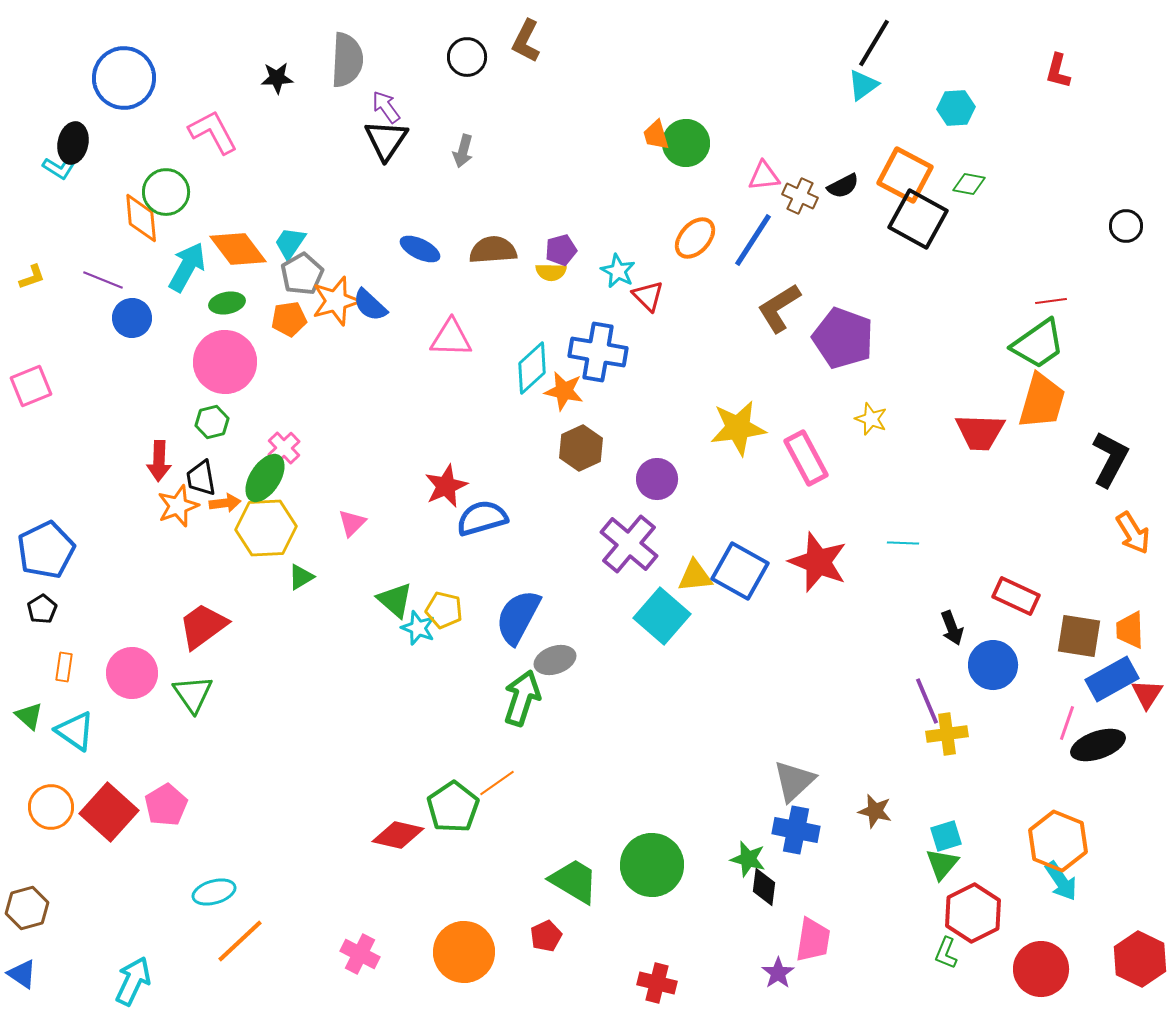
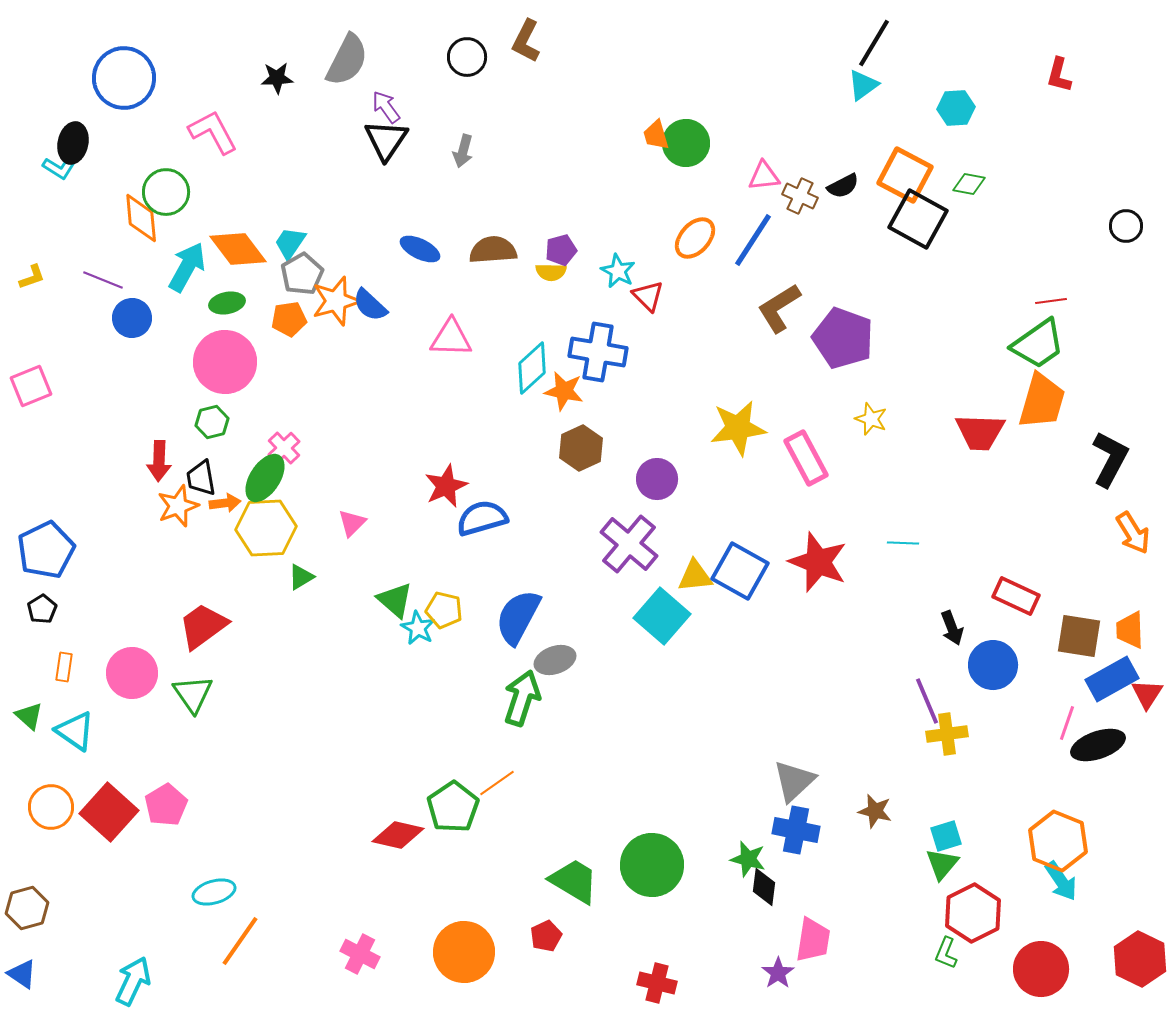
gray semicircle at (347, 60): rotated 24 degrees clockwise
red L-shape at (1058, 71): moved 1 px right, 4 px down
cyan star at (418, 628): rotated 8 degrees clockwise
orange line at (240, 941): rotated 12 degrees counterclockwise
